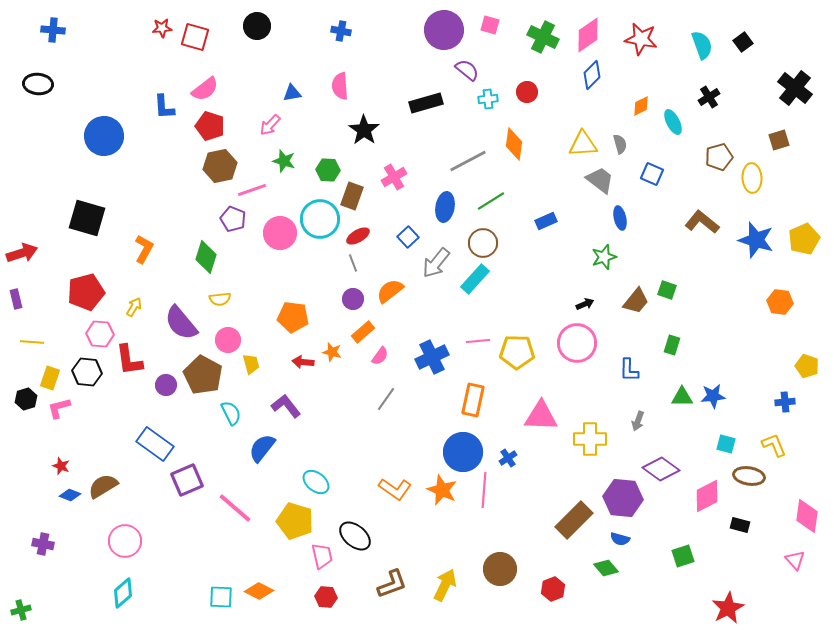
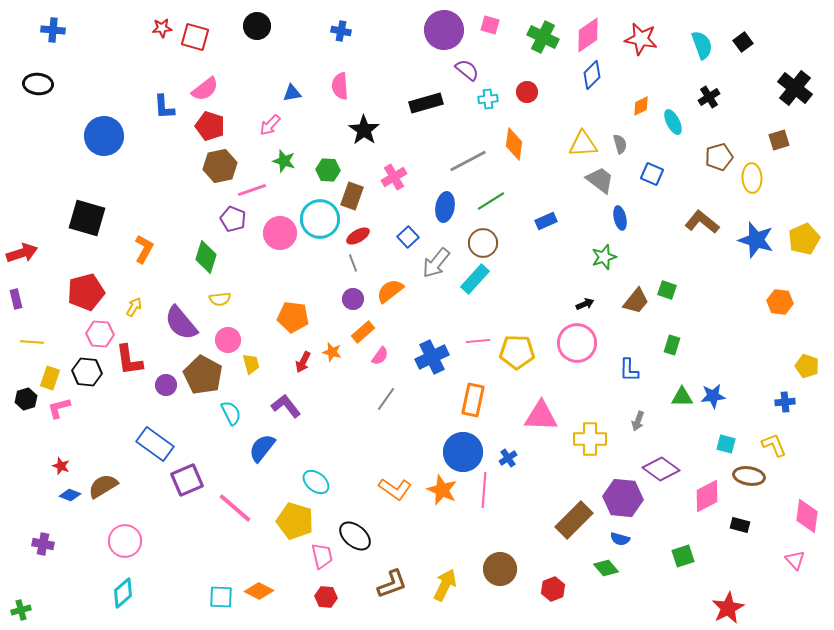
red arrow at (303, 362): rotated 70 degrees counterclockwise
